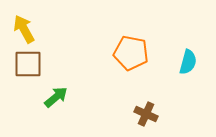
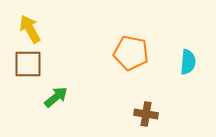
yellow arrow: moved 6 px right
cyan semicircle: rotated 10 degrees counterclockwise
brown cross: rotated 15 degrees counterclockwise
